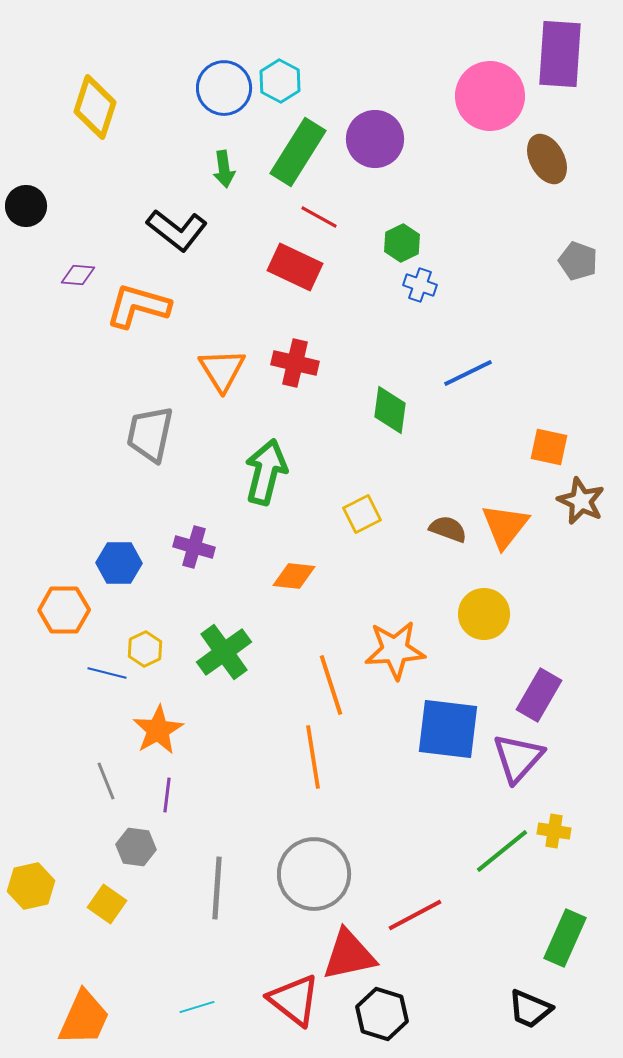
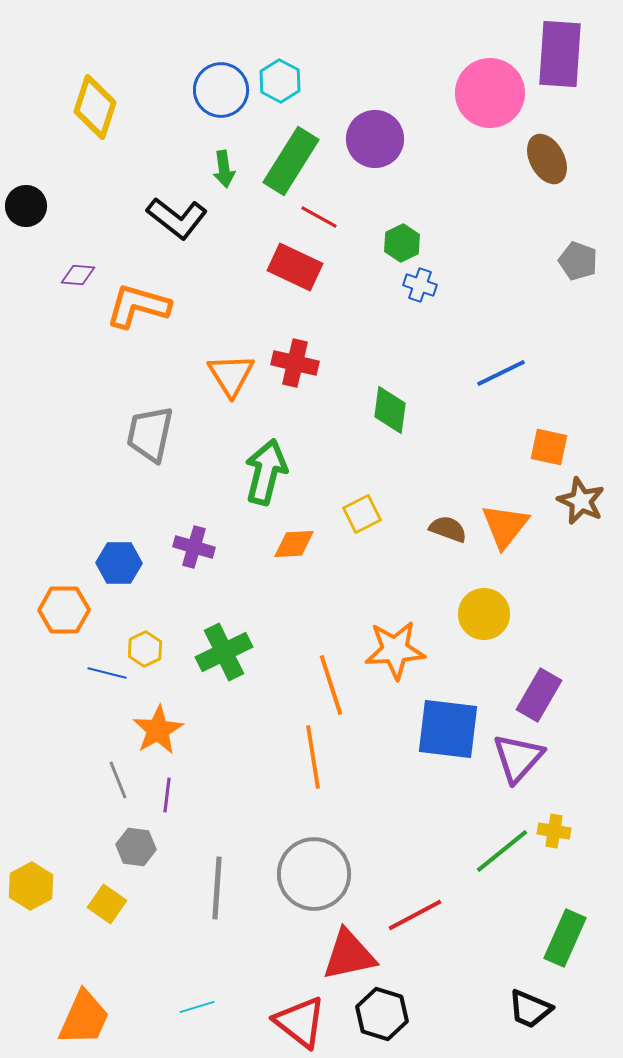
blue circle at (224, 88): moved 3 px left, 2 px down
pink circle at (490, 96): moved 3 px up
green rectangle at (298, 152): moved 7 px left, 9 px down
black L-shape at (177, 230): moved 12 px up
orange triangle at (222, 370): moved 9 px right, 5 px down
blue line at (468, 373): moved 33 px right
orange diamond at (294, 576): moved 32 px up; rotated 9 degrees counterclockwise
green cross at (224, 652): rotated 10 degrees clockwise
gray line at (106, 781): moved 12 px right, 1 px up
yellow hexagon at (31, 886): rotated 15 degrees counterclockwise
red triangle at (294, 1000): moved 6 px right, 22 px down
